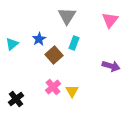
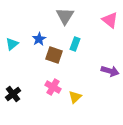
gray triangle: moved 2 px left
pink triangle: rotated 30 degrees counterclockwise
cyan rectangle: moved 1 px right, 1 px down
brown square: rotated 30 degrees counterclockwise
purple arrow: moved 1 px left, 5 px down
pink cross: rotated 21 degrees counterclockwise
yellow triangle: moved 3 px right, 6 px down; rotated 16 degrees clockwise
black cross: moved 3 px left, 5 px up
